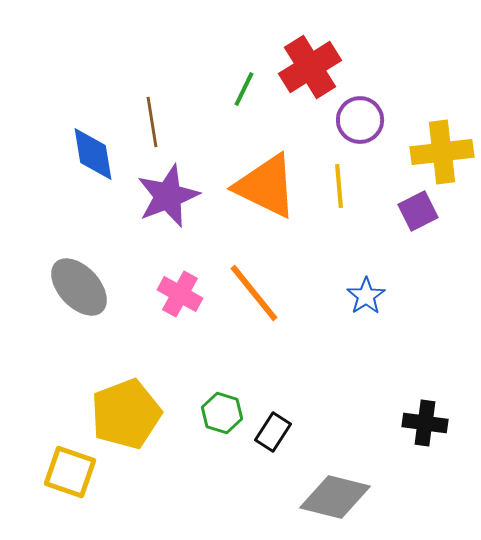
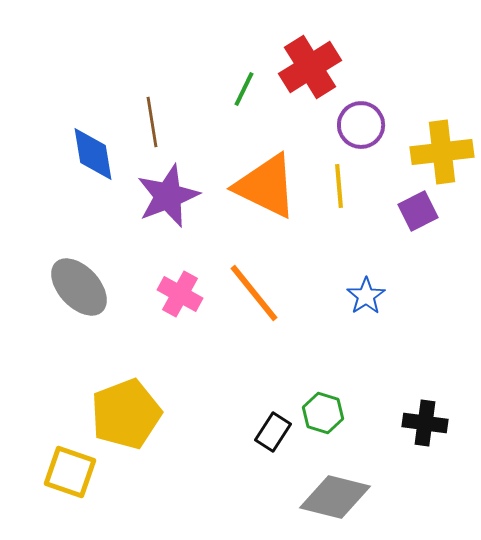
purple circle: moved 1 px right, 5 px down
green hexagon: moved 101 px right
